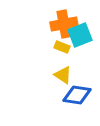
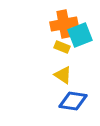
blue diamond: moved 4 px left, 6 px down
